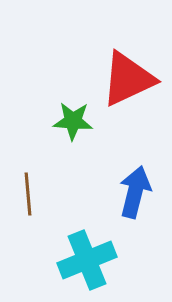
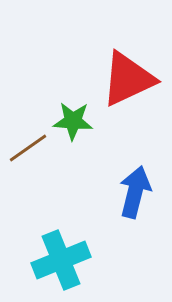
brown line: moved 46 px up; rotated 60 degrees clockwise
cyan cross: moved 26 px left
